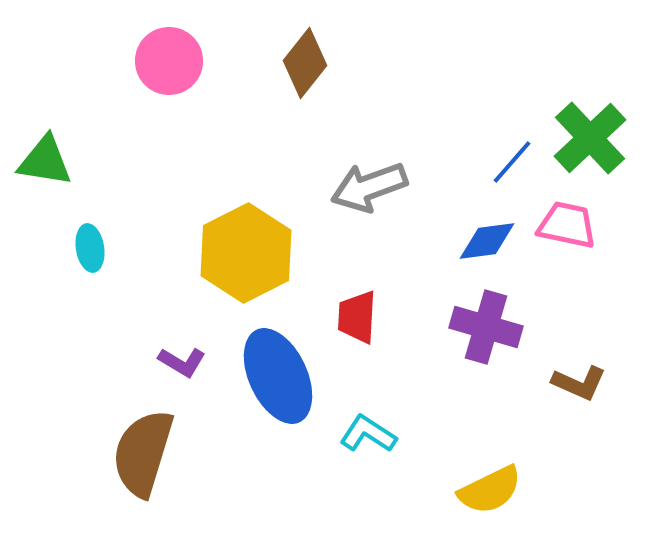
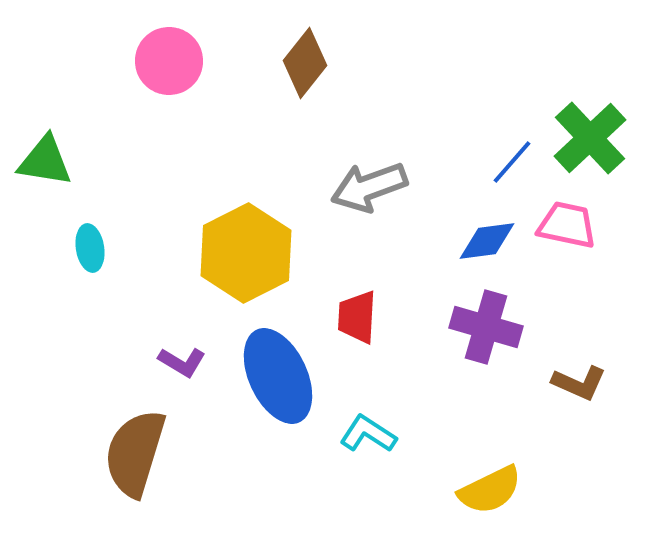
brown semicircle: moved 8 px left
